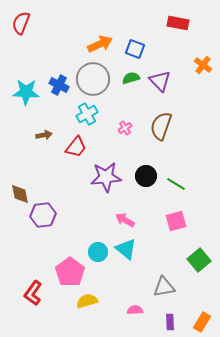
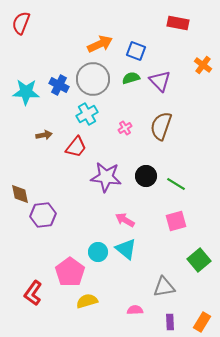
blue square: moved 1 px right, 2 px down
purple star: rotated 12 degrees clockwise
